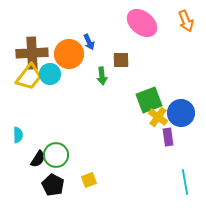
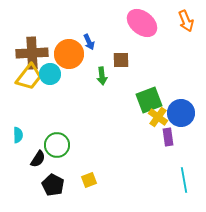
green circle: moved 1 px right, 10 px up
cyan line: moved 1 px left, 2 px up
